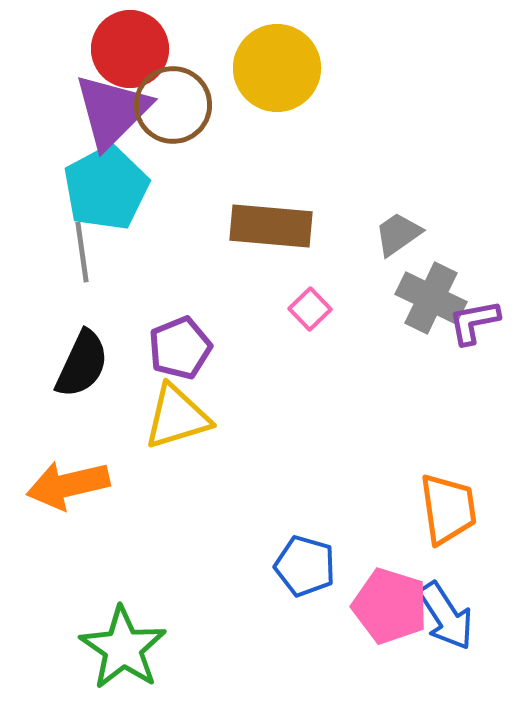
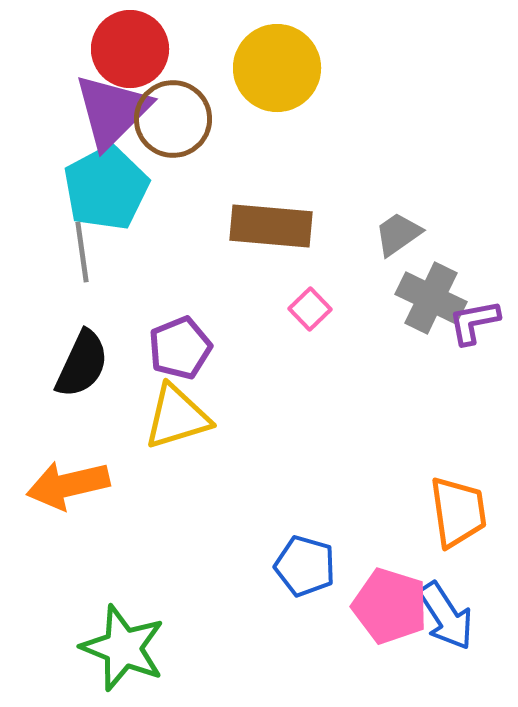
brown circle: moved 14 px down
orange trapezoid: moved 10 px right, 3 px down
green star: rotated 12 degrees counterclockwise
